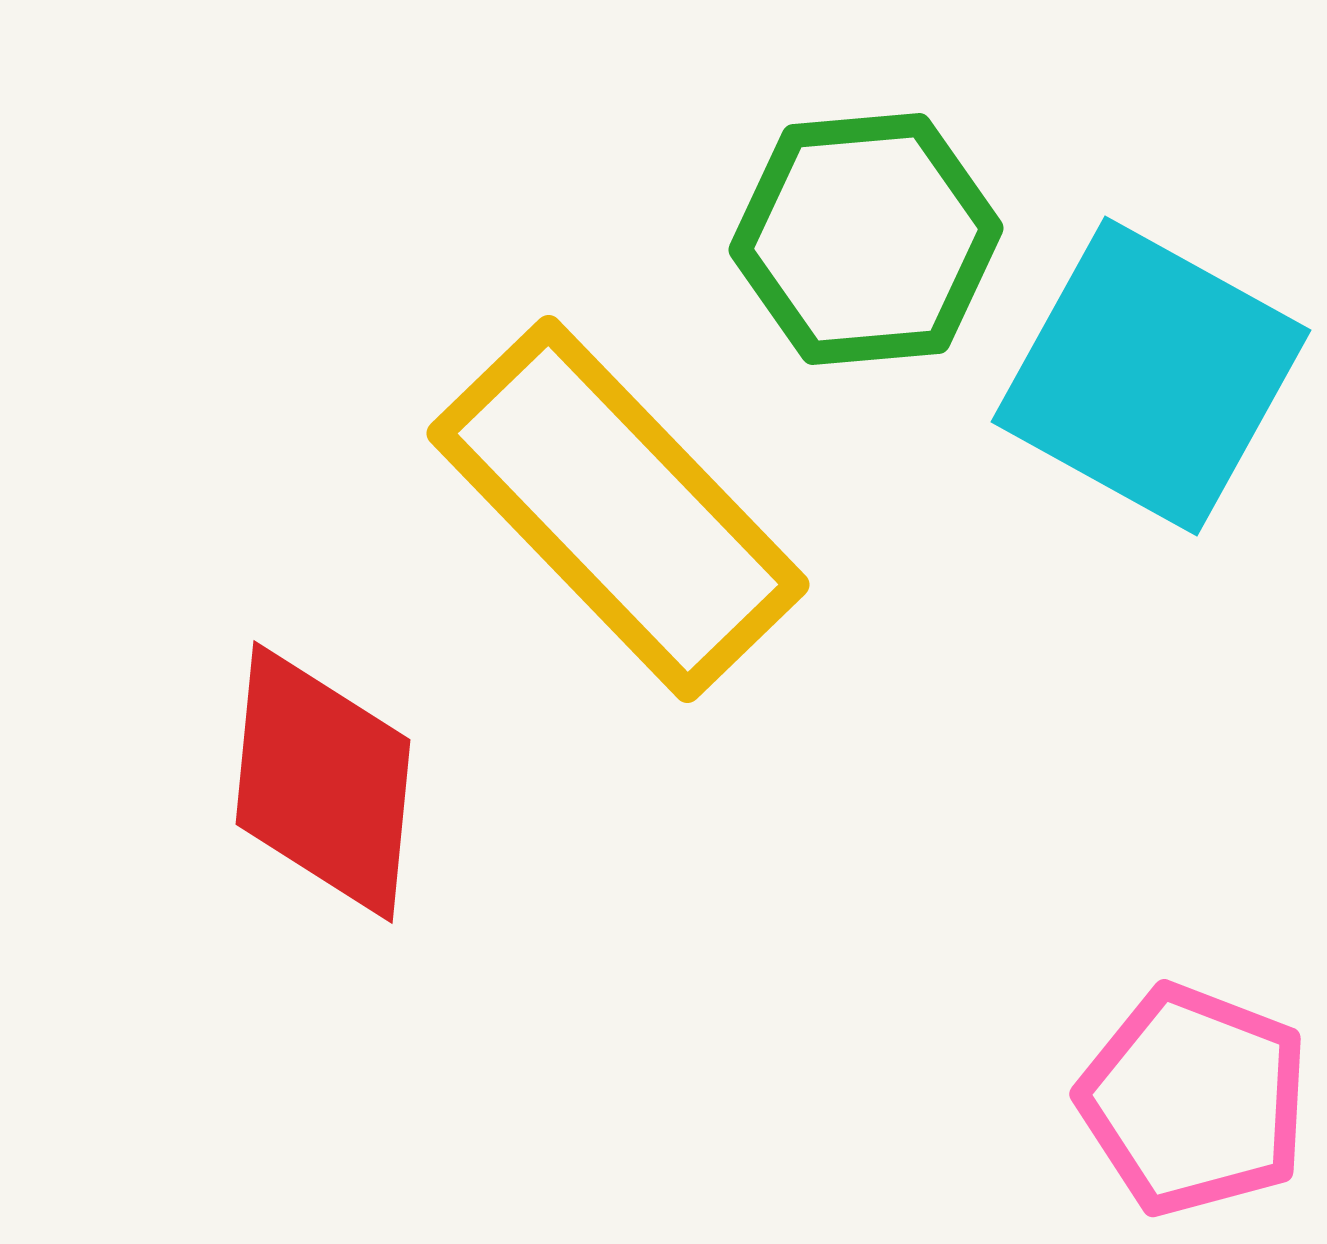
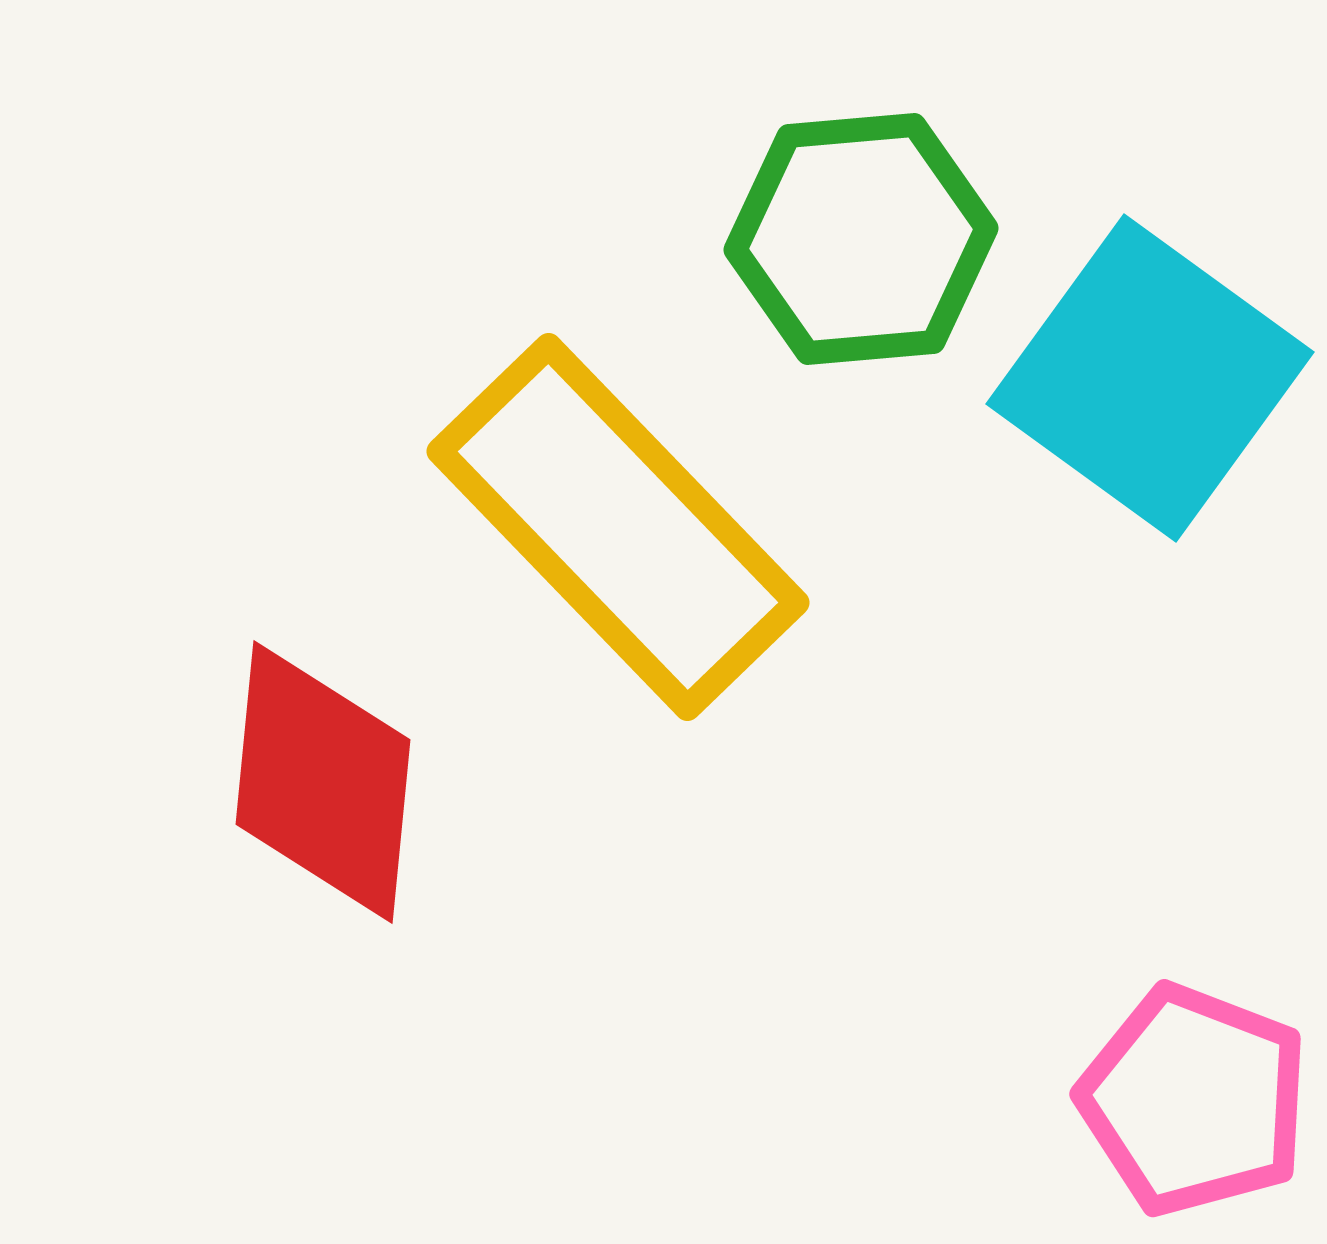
green hexagon: moved 5 px left
cyan square: moved 1 px left, 2 px down; rotated 7 degrees clockwise
yellow rectangle: moved 18 px down
